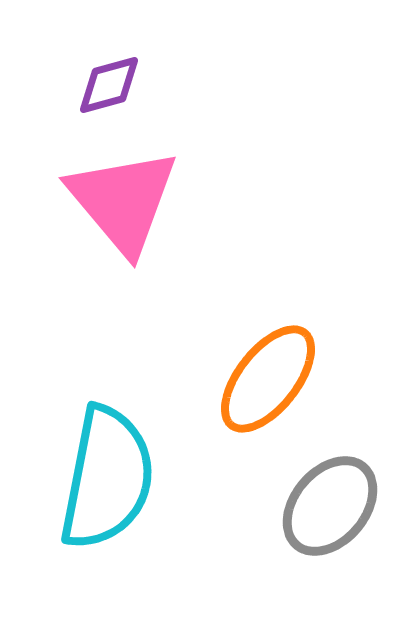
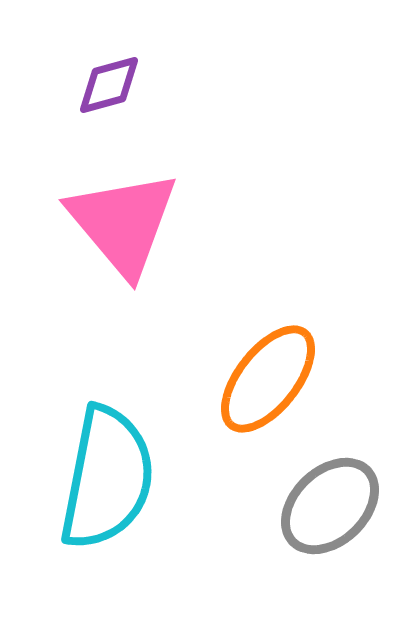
pink triangle: moved 22 px down
gray ellipse: rotated 6 degrees clockwise
